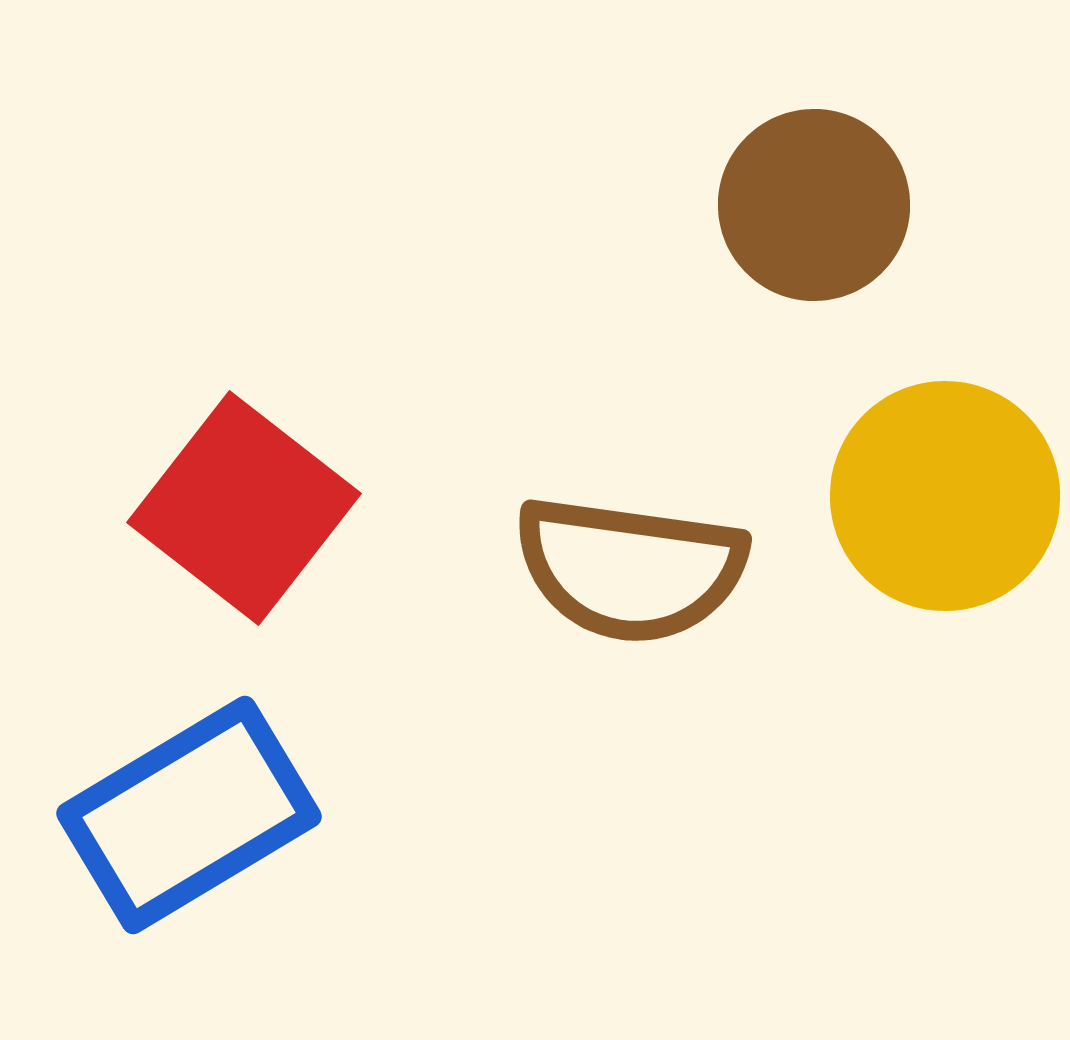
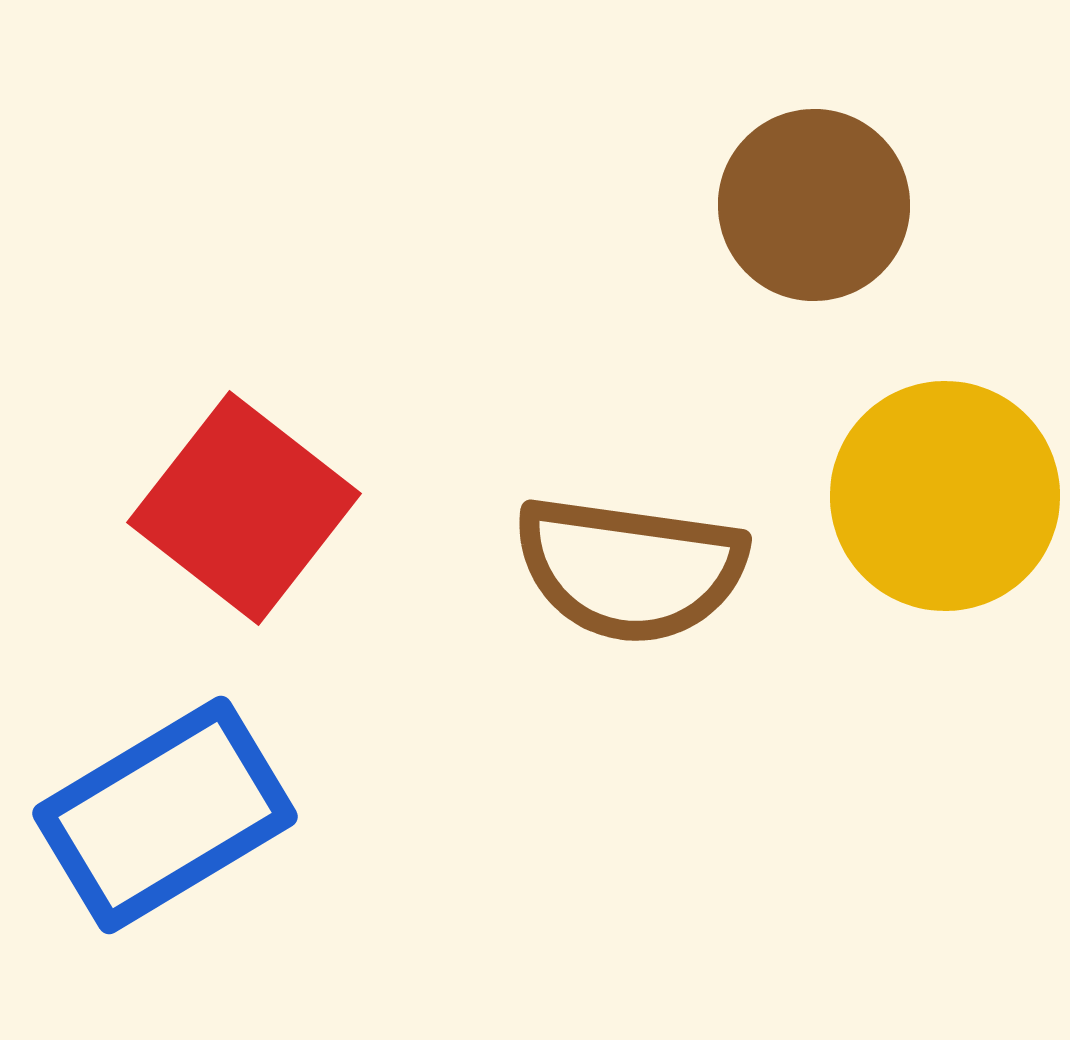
blue rectangle: moved 24 px left
